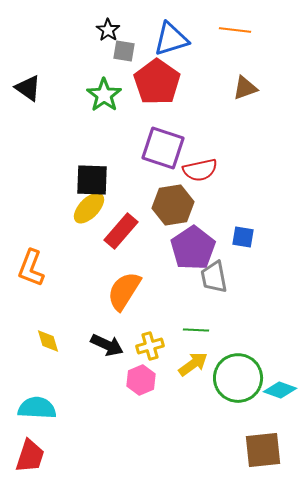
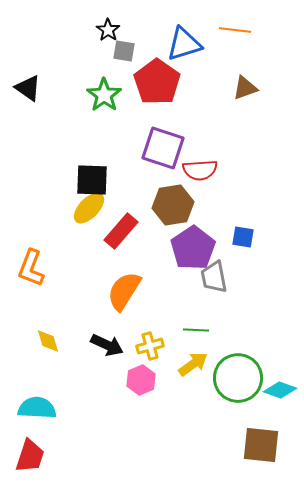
blue triangle: moved 13 px right, 5 px down
red semicircle: rotated 8 degrees clockwise
brown square: moved 2 px left, 5 px up; rotated 12 degrees clockwise
